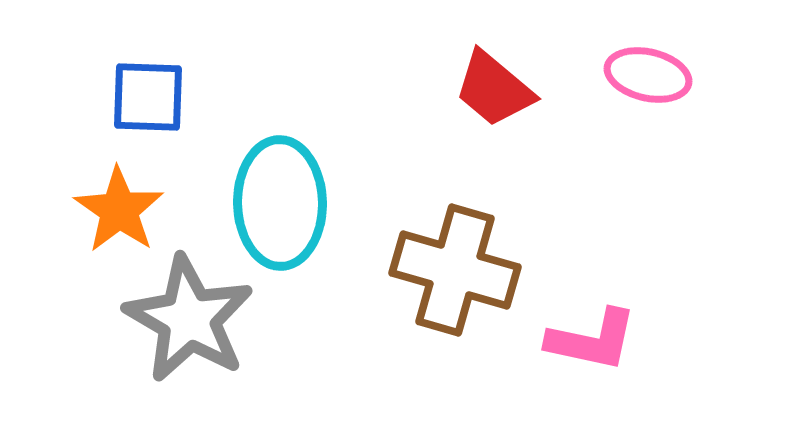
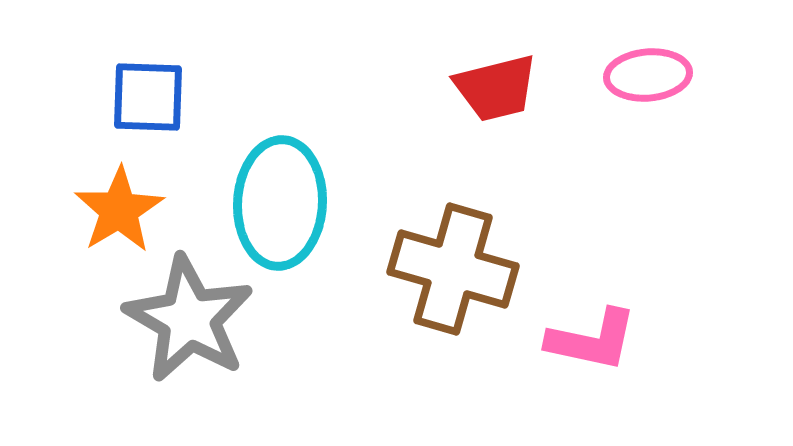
pink ellipse: rotated 18 degrees counterclockwise
red trapezoid: moved 2 px right, 1 px up; rotated 54 degrees counterclockwise
cyan ellipse: rotated 4 degrees clockwise
orange star: rotated 6 degrees clockwise
brown cross: moved 2 px left, 1 px up
